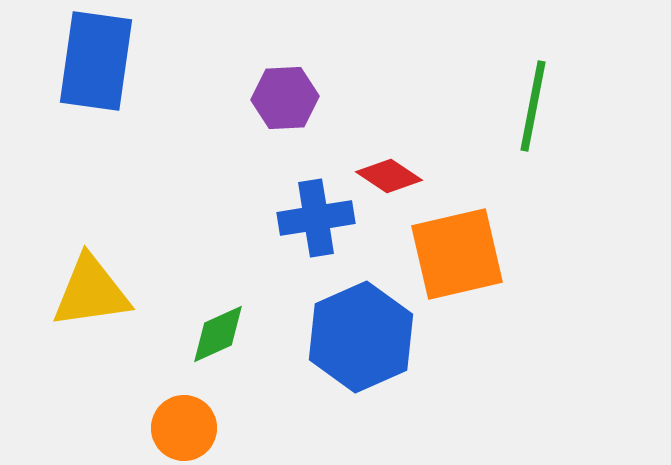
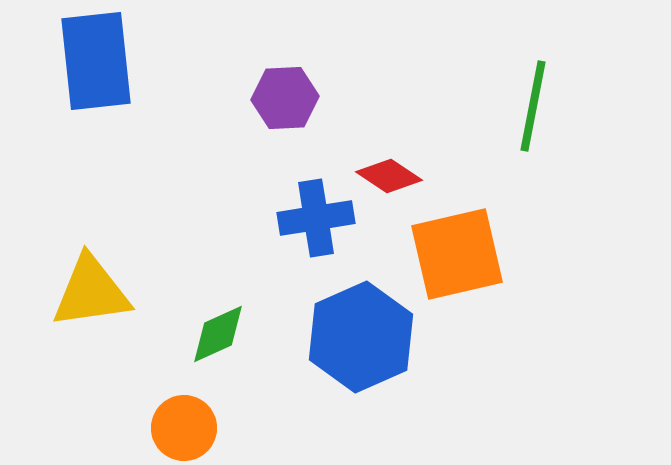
blue rectangle: rotated 14 degrees counterclockwise
